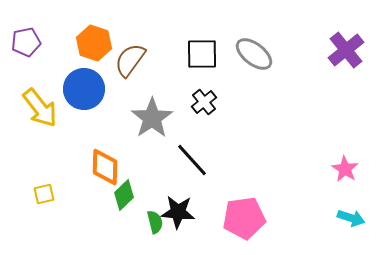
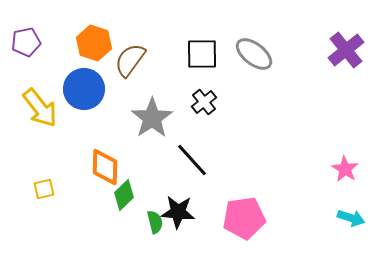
yellow square: moved 5 px up
